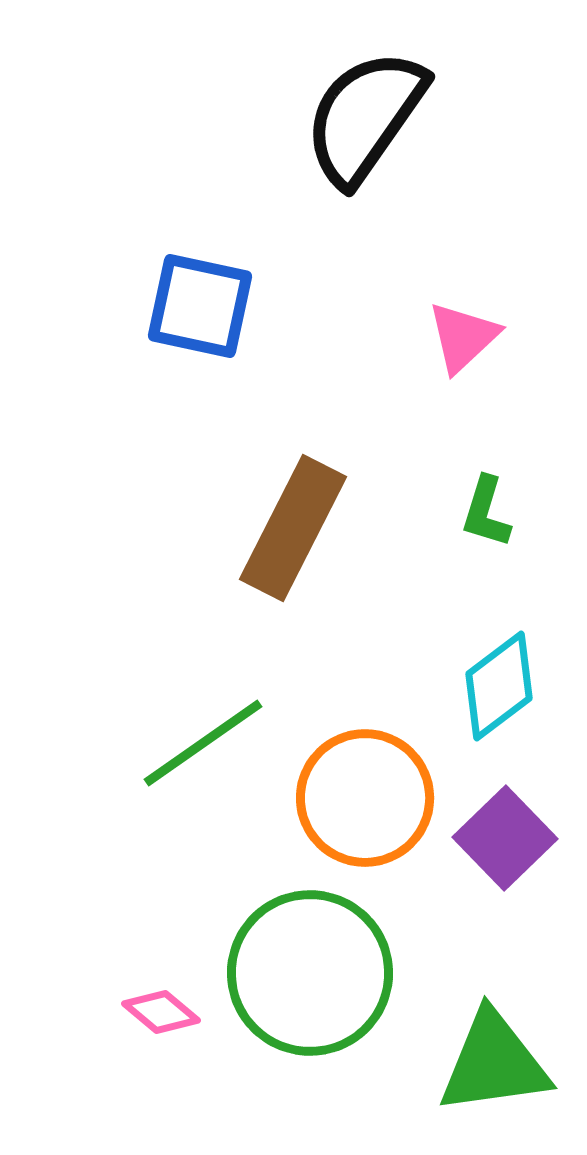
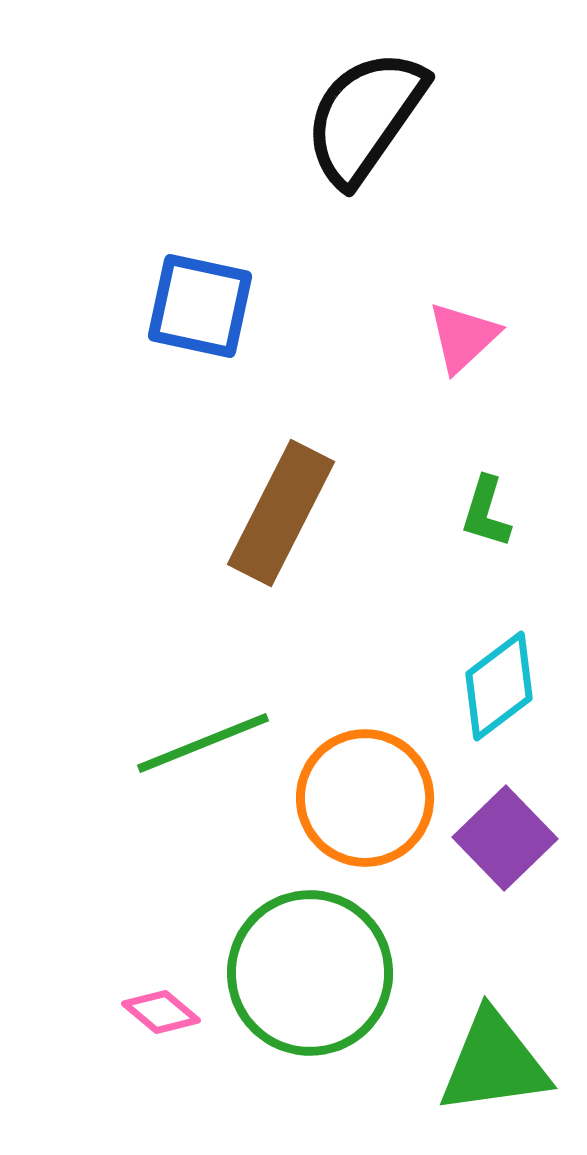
brown rectangle: moved 12 px left, 15 px up
green line: rotated 13 degrees clockwise
